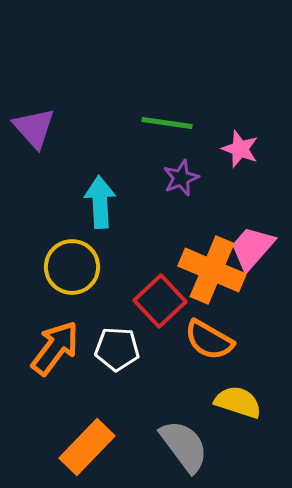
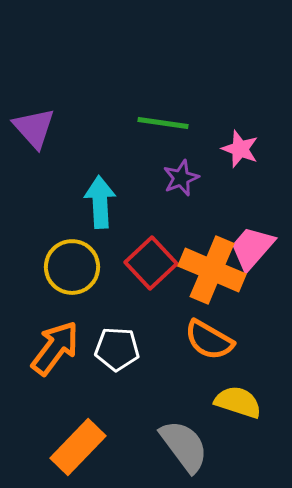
green line: moved 4 px left
red square: moved 9 px left, 38 px up
orange rectangle: moved 9 px left
